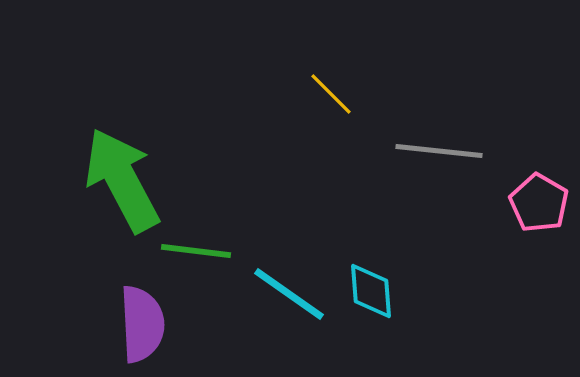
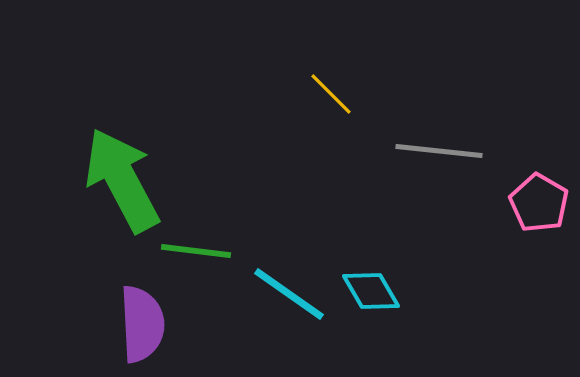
cyan diamond: rotated 26 degrees counterclockwise
